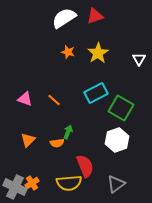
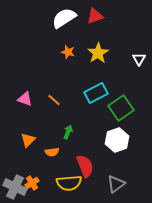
green square: rotated 25 degrees clockwise
orange semicircle: moved 5 px left, 9 px down
